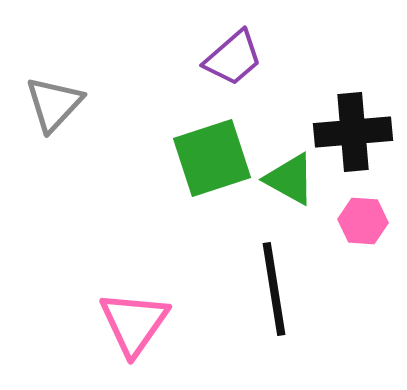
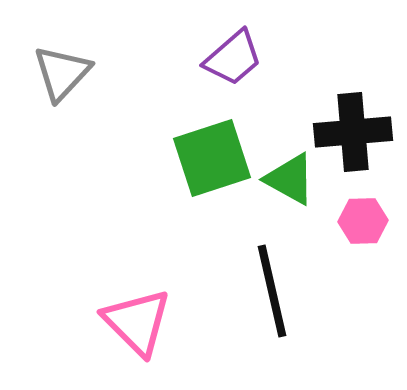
gray triangle: moved 8 px right, 31 px up
pink hexagon: rotated 6 degrees counterclockwise
black line: moved 2 px left, 2 px down; rotated 4 degrees counterclockwise
pink triangle: moved 3 px right, 1 px up; rotated 20 degrees counterclockwise
